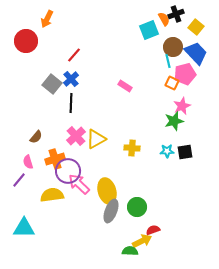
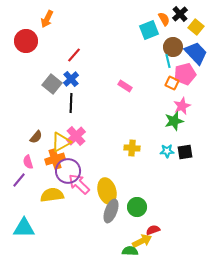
black cross: moved 4 px right; rotated 21 degrees counterclockwise
yellow triangle: moved 35 px left, 3 px down
